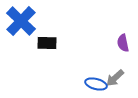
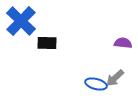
purple semicircle: rotated 108 degrees clockwise
